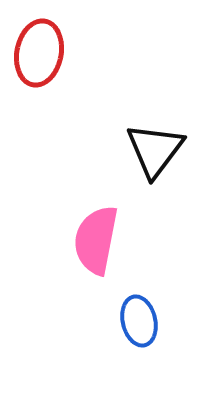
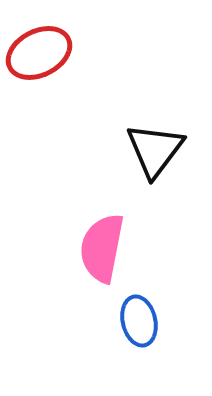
red ellipse: rotated 52 degrees clockwise
pink semicircle: moved 6 px right, 8 px down
